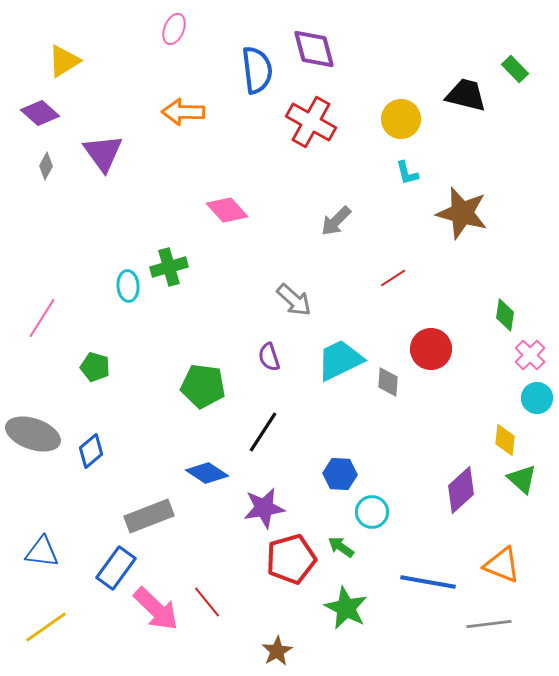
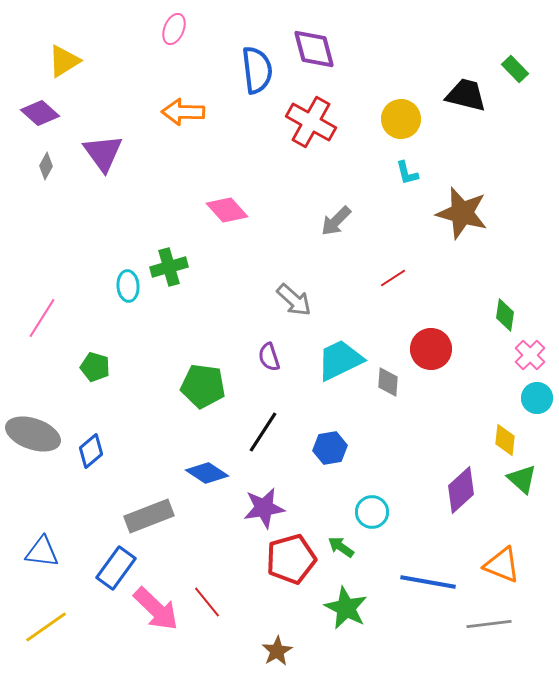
blue hexagon at (340, 474): moved 10 px left, 26 px up; rotated 12 degrees counterclockwise
